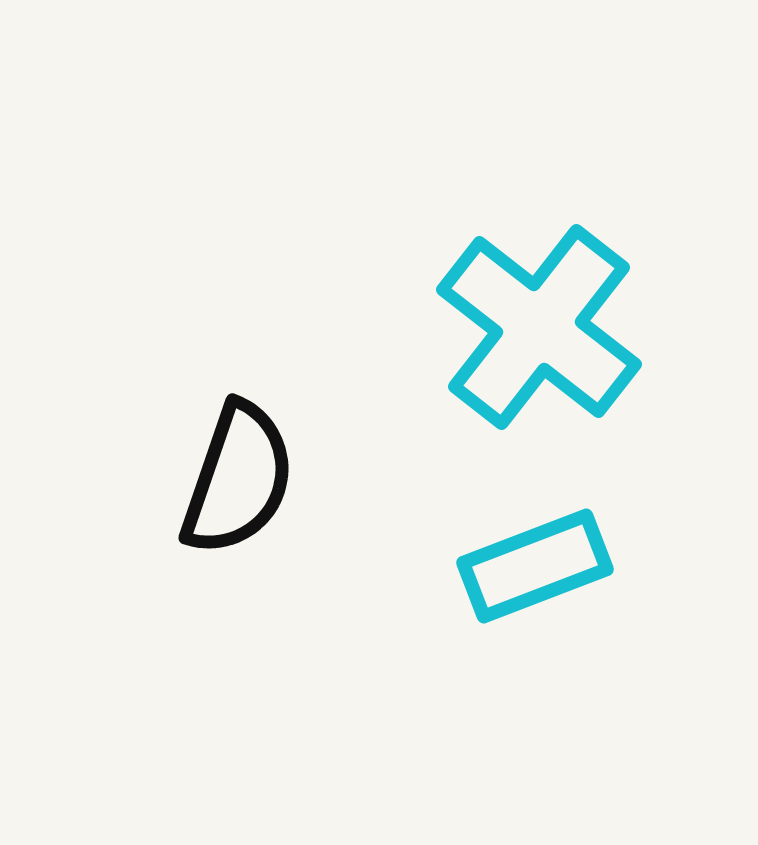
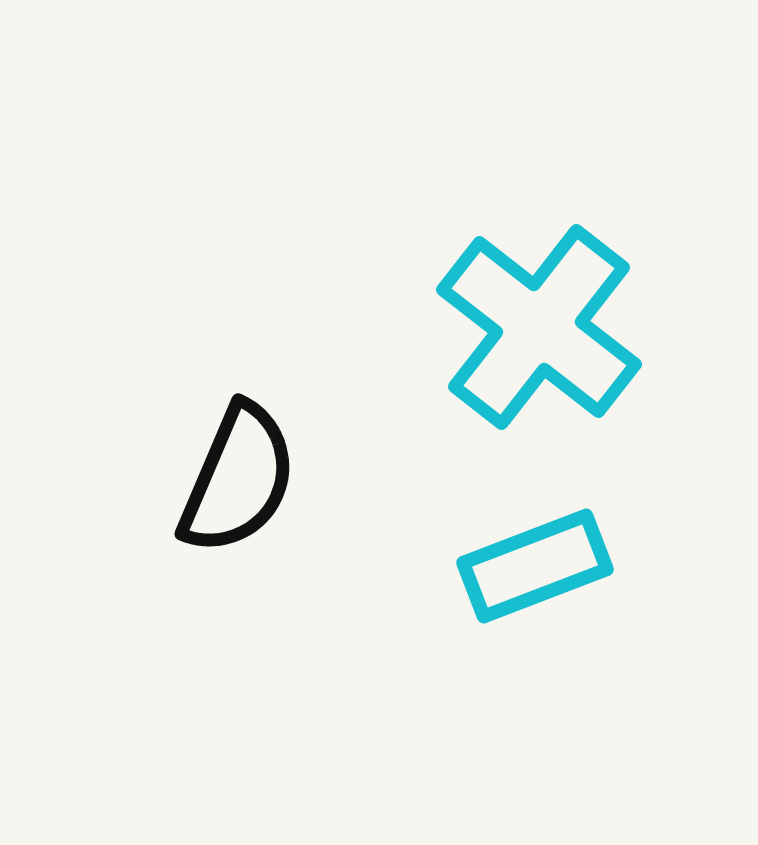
black semicircle: rotated 4 degrees clockwise
